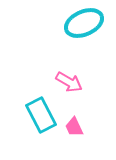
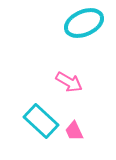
cyan rectangle: moved 6 px down; rotated 20 degrees counterclockwise
pink trapezoid: moved 4 px down
